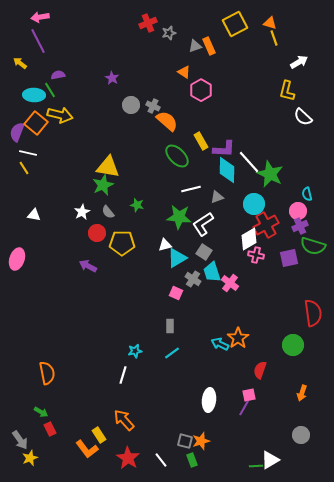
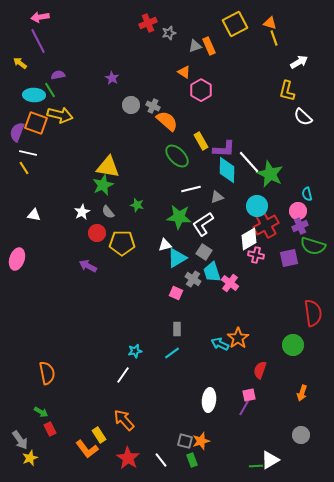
orange square at (36, 123): rotated 20 degrees counterclockwise
cyan circle at (254, 204): moved 3 px right, 2 px down
gray rectangle at (170, 326): moved 7 px right, 3 px down
white line at (123, 375): rotated 18 degrees clockwise
